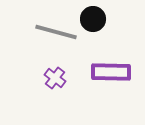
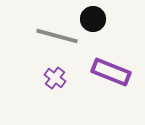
gray line: moved 1 px right, 4 px down
purple rectangle: rotated 21 degrees clockwise
